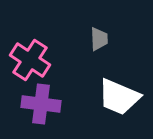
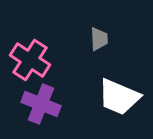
purple cross: rotated 15 degrees clockwise
